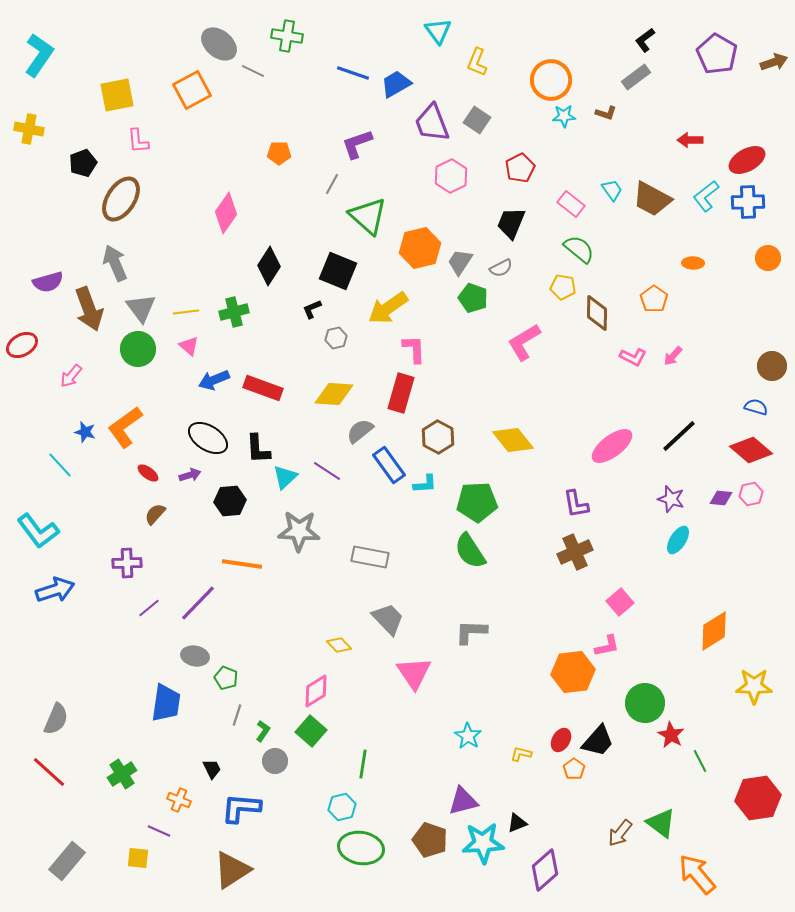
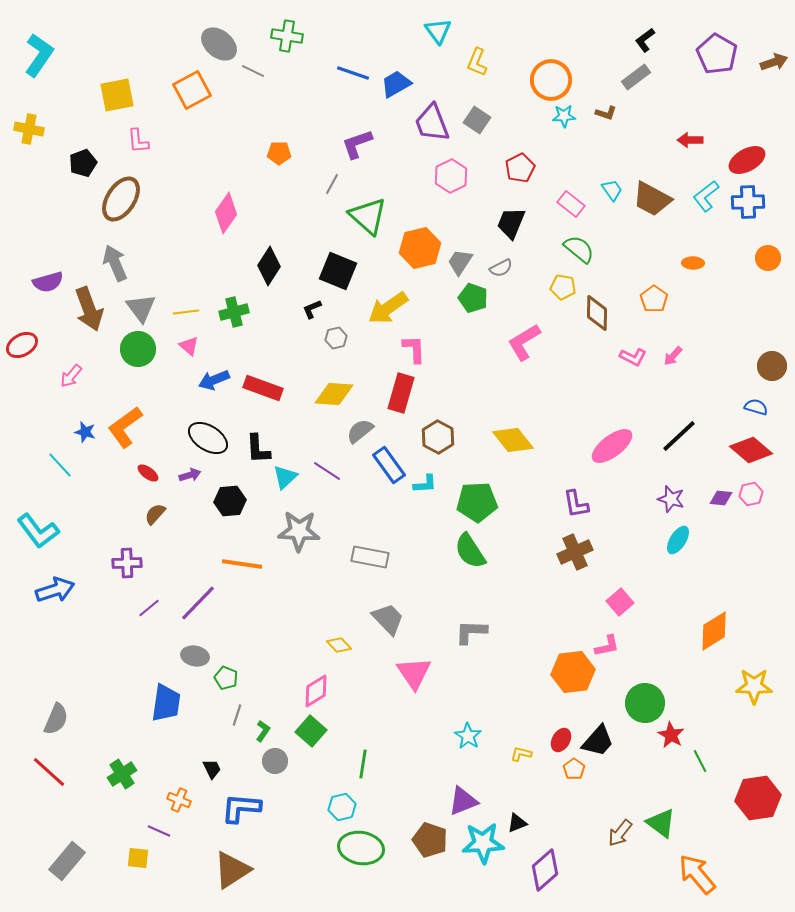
purple triangle at (463, 801): rotated 8 degrees counterclockwise
